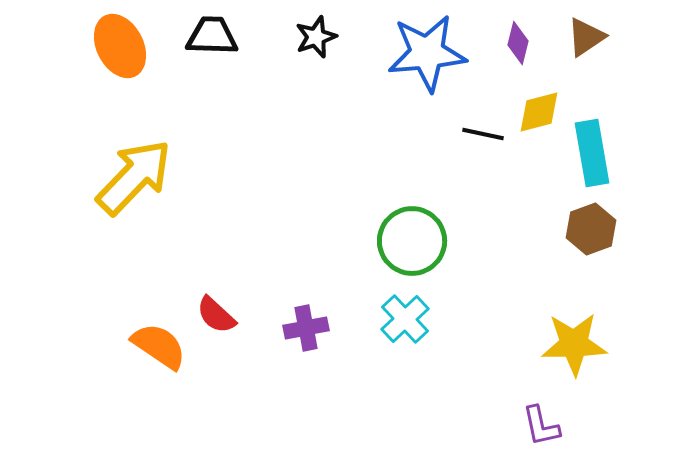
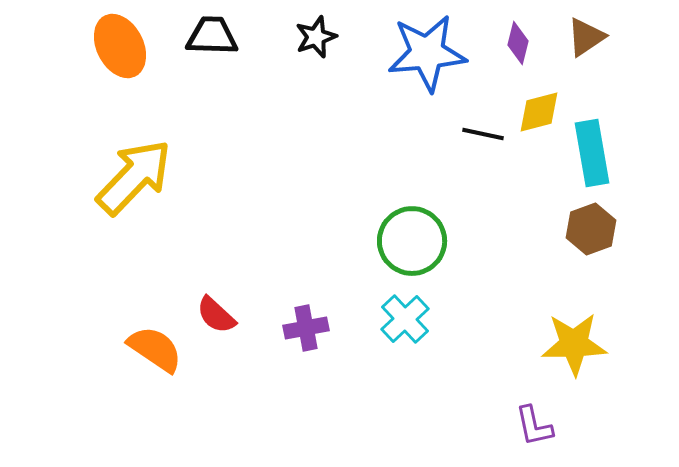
orange semicircle: moved 4 px left, 3 px down
purple L-shape: moved 7 px left
